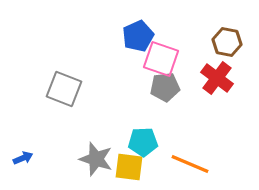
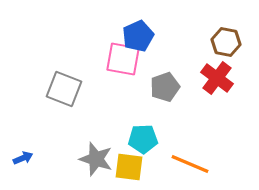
brown hexagon: moved 1 px left
pink square: moved 38 px left; rotated 9 degrees counterclockwise
gray pentagon: rotated 12 degrees counterclockwise
cyan pentagon: moved 3 px up
